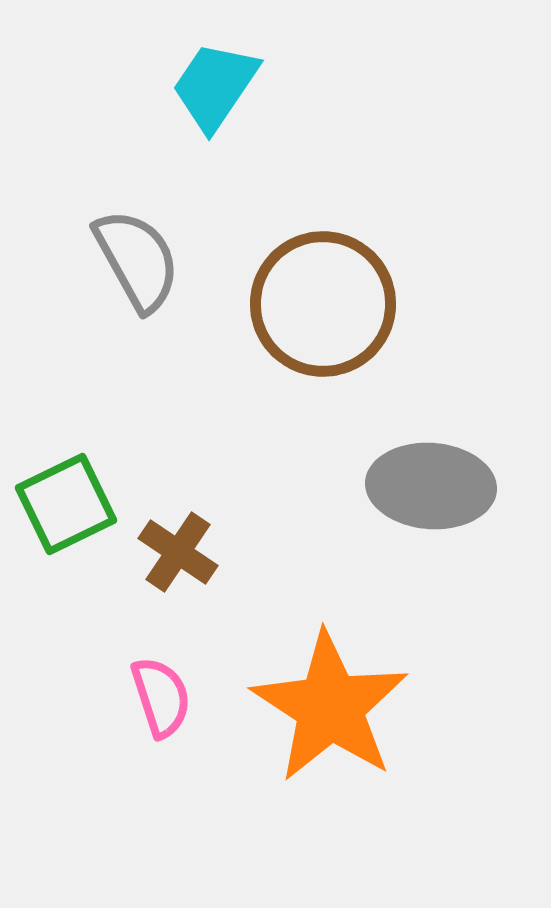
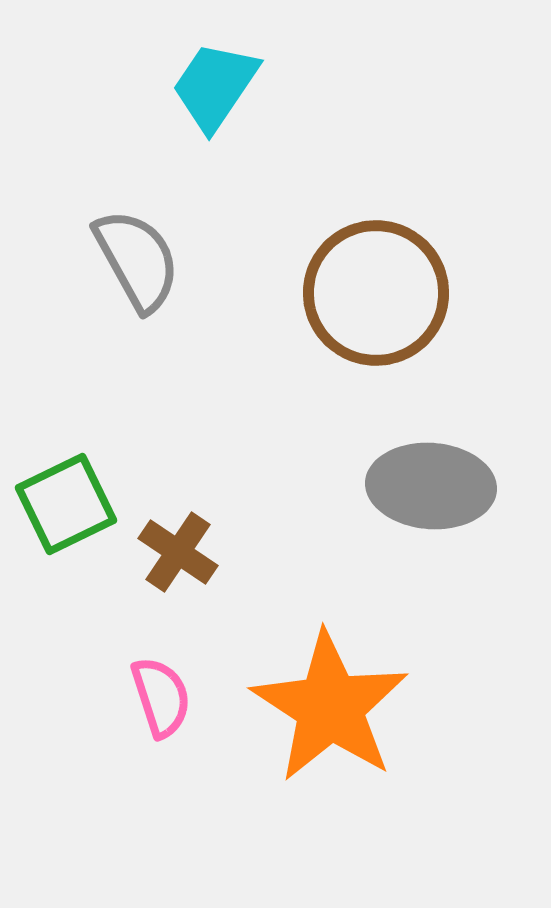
brown circle: moved 53 px right, 11 px up
